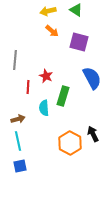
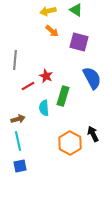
red line: moved 1 px up; rotated 56 degrees clockwise
